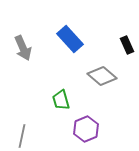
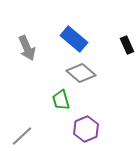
blue rectangle: moved 4 px right; rotated 8 degrees counterclockwise
gray arrow: moved 4 px right
gray diamond: moved 21 px left, 3 px up
gray line: rotated 35 degrees clockwise
